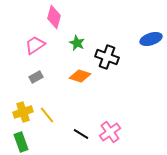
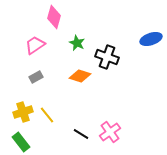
green rectangle: rotated 18 degrees counterclockwise
